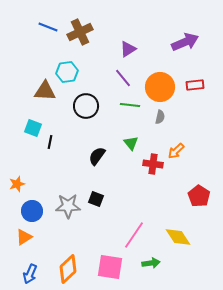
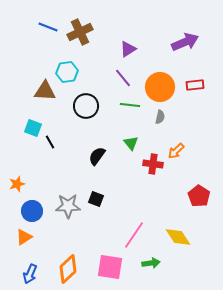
black line: rotated 40 degrees counterclockwise
